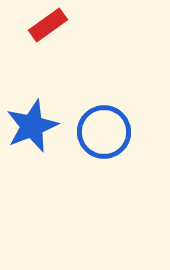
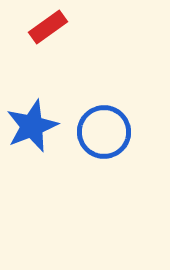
red rectangle: moved 2 px down
